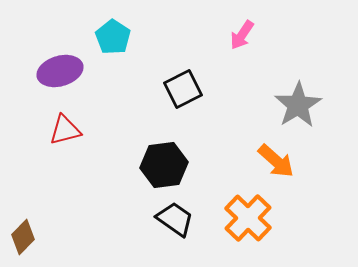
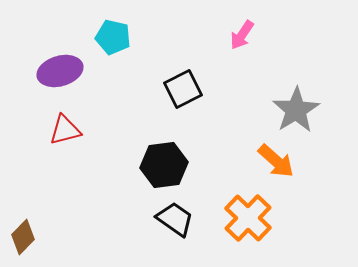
cyan pentagon: rotated 20 degrees counterclockwise
gray star: moved 2 px left, 5 px down
